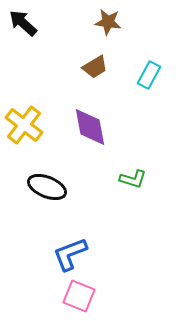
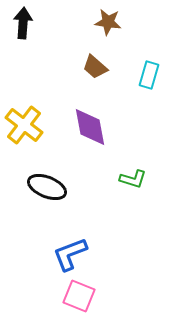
black arrow: rotated 52 degrees clockwise
brown trapezoid: rotated 72 degrees clockwise
cyan rectangle: rotated 12 degrees counterclockwise
